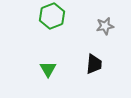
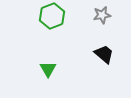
gray star: moved 3 px left, 11 px up
black trapezoid: moved 10 px right, 10 px up; rotated 55 degrees counterclockwise
